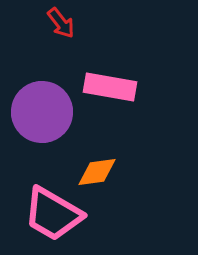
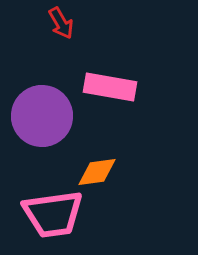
red arrow: rotated 8 degrees clockwise
purple circle: moved 4 px down
pink trapezoid: rotated 38 degrees counterclockwise
